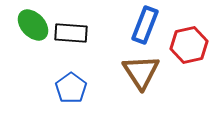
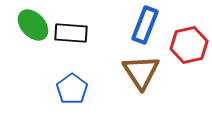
blue pentagon: moved 1 px right, 1 px down
